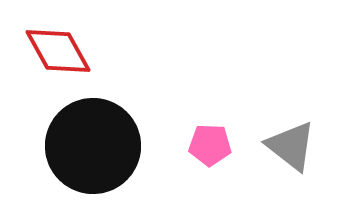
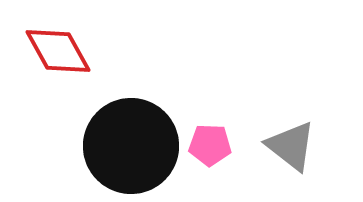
black circle: moved 38 px right
